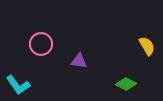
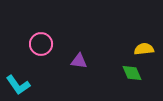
yellow semicircle: moved 3 px left, 3 px down; rotated 66 degrees counterclockwise
green diamond: moved 6 px right, 11 px up; rotated 40 degrees clockwise
